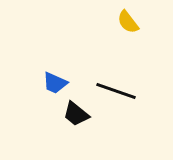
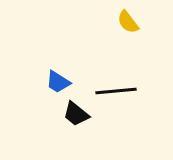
blue trapezoid: moved 3 px right, 1 px up; rotated 8 degrees clockwise
black line: rotated 24 degrees counterclockwise
